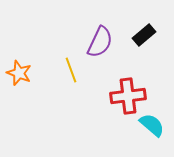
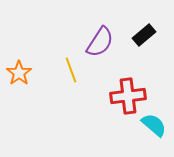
purple semicircle: rotated 8 degrees clockwise
orange star: rotated 15 degrees clockwise
cyan semicircle: moved 2 px right
